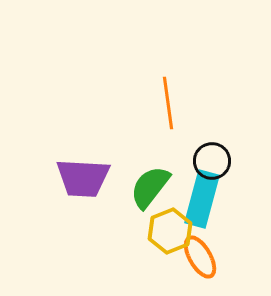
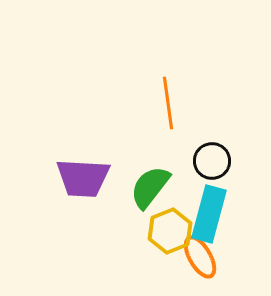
cyan rectangle: moved 7 px right, 15 px down
